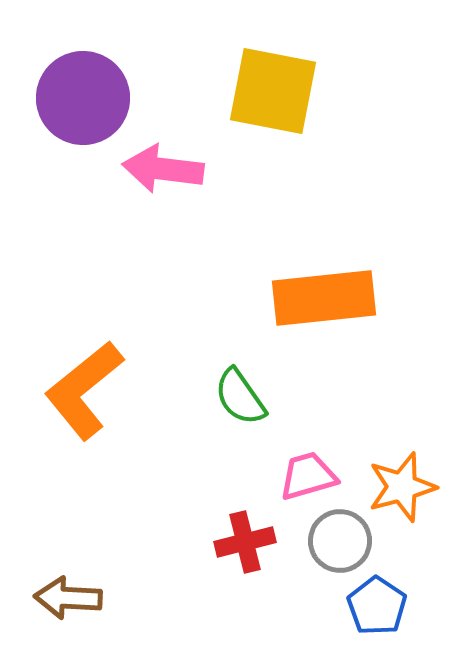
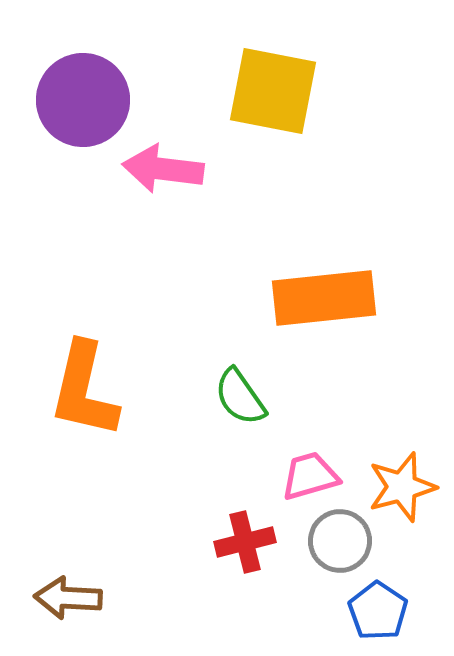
purple circle: moved 2 px down
orange L-shape: rotated 38 degrees counterclockwise
pink trapezoid: moved 2 px right
blue pentagon: moved 1 px right, 5 px down
